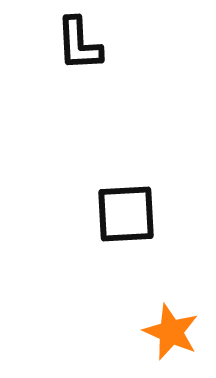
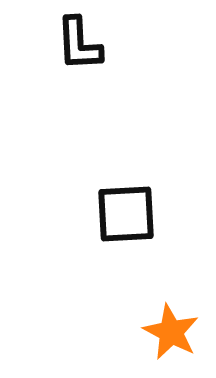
orange star: rotated 4 degrees clockwise
